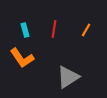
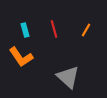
red line: rotated 24 degrees counterclockwise
orange L-shape: moved 1 px left, 1 px up
gray triangle: rotated 45 degrees counterclockwise
